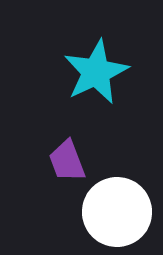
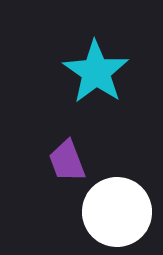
cyan star: rotated 12 degrees counterclockwise
